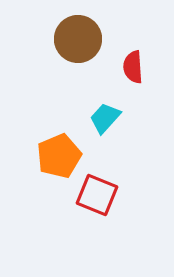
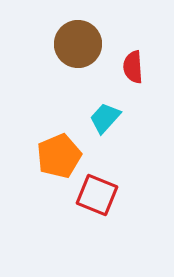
brown circle: moved 5 px down
